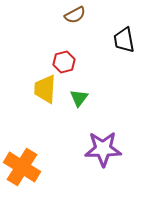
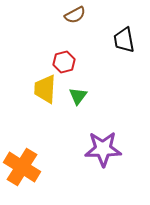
green triangle: moved 1 px left, 2 px up
